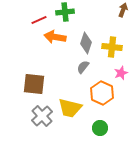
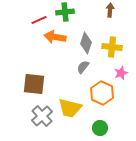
brown arrow: moved 13 px left; rotated 16 degrees counterclockwise
